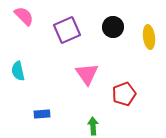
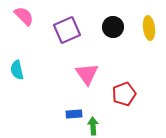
yellow ellipse: moved 9 px up
cyan semicircle: moved 1 px left, 1 px up
blue rectangle: moved 32 px right
